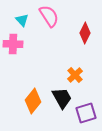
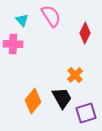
pink semicircle: moved 2 px right
